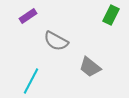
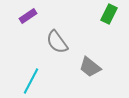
green rectangle: moved 2 px left, 1 px up
gray semicircle: moved 1 px right, 1 px down; rotated 25 degrees clockwise
